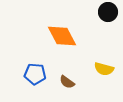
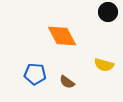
yellow semicircle: moved 4 px up
